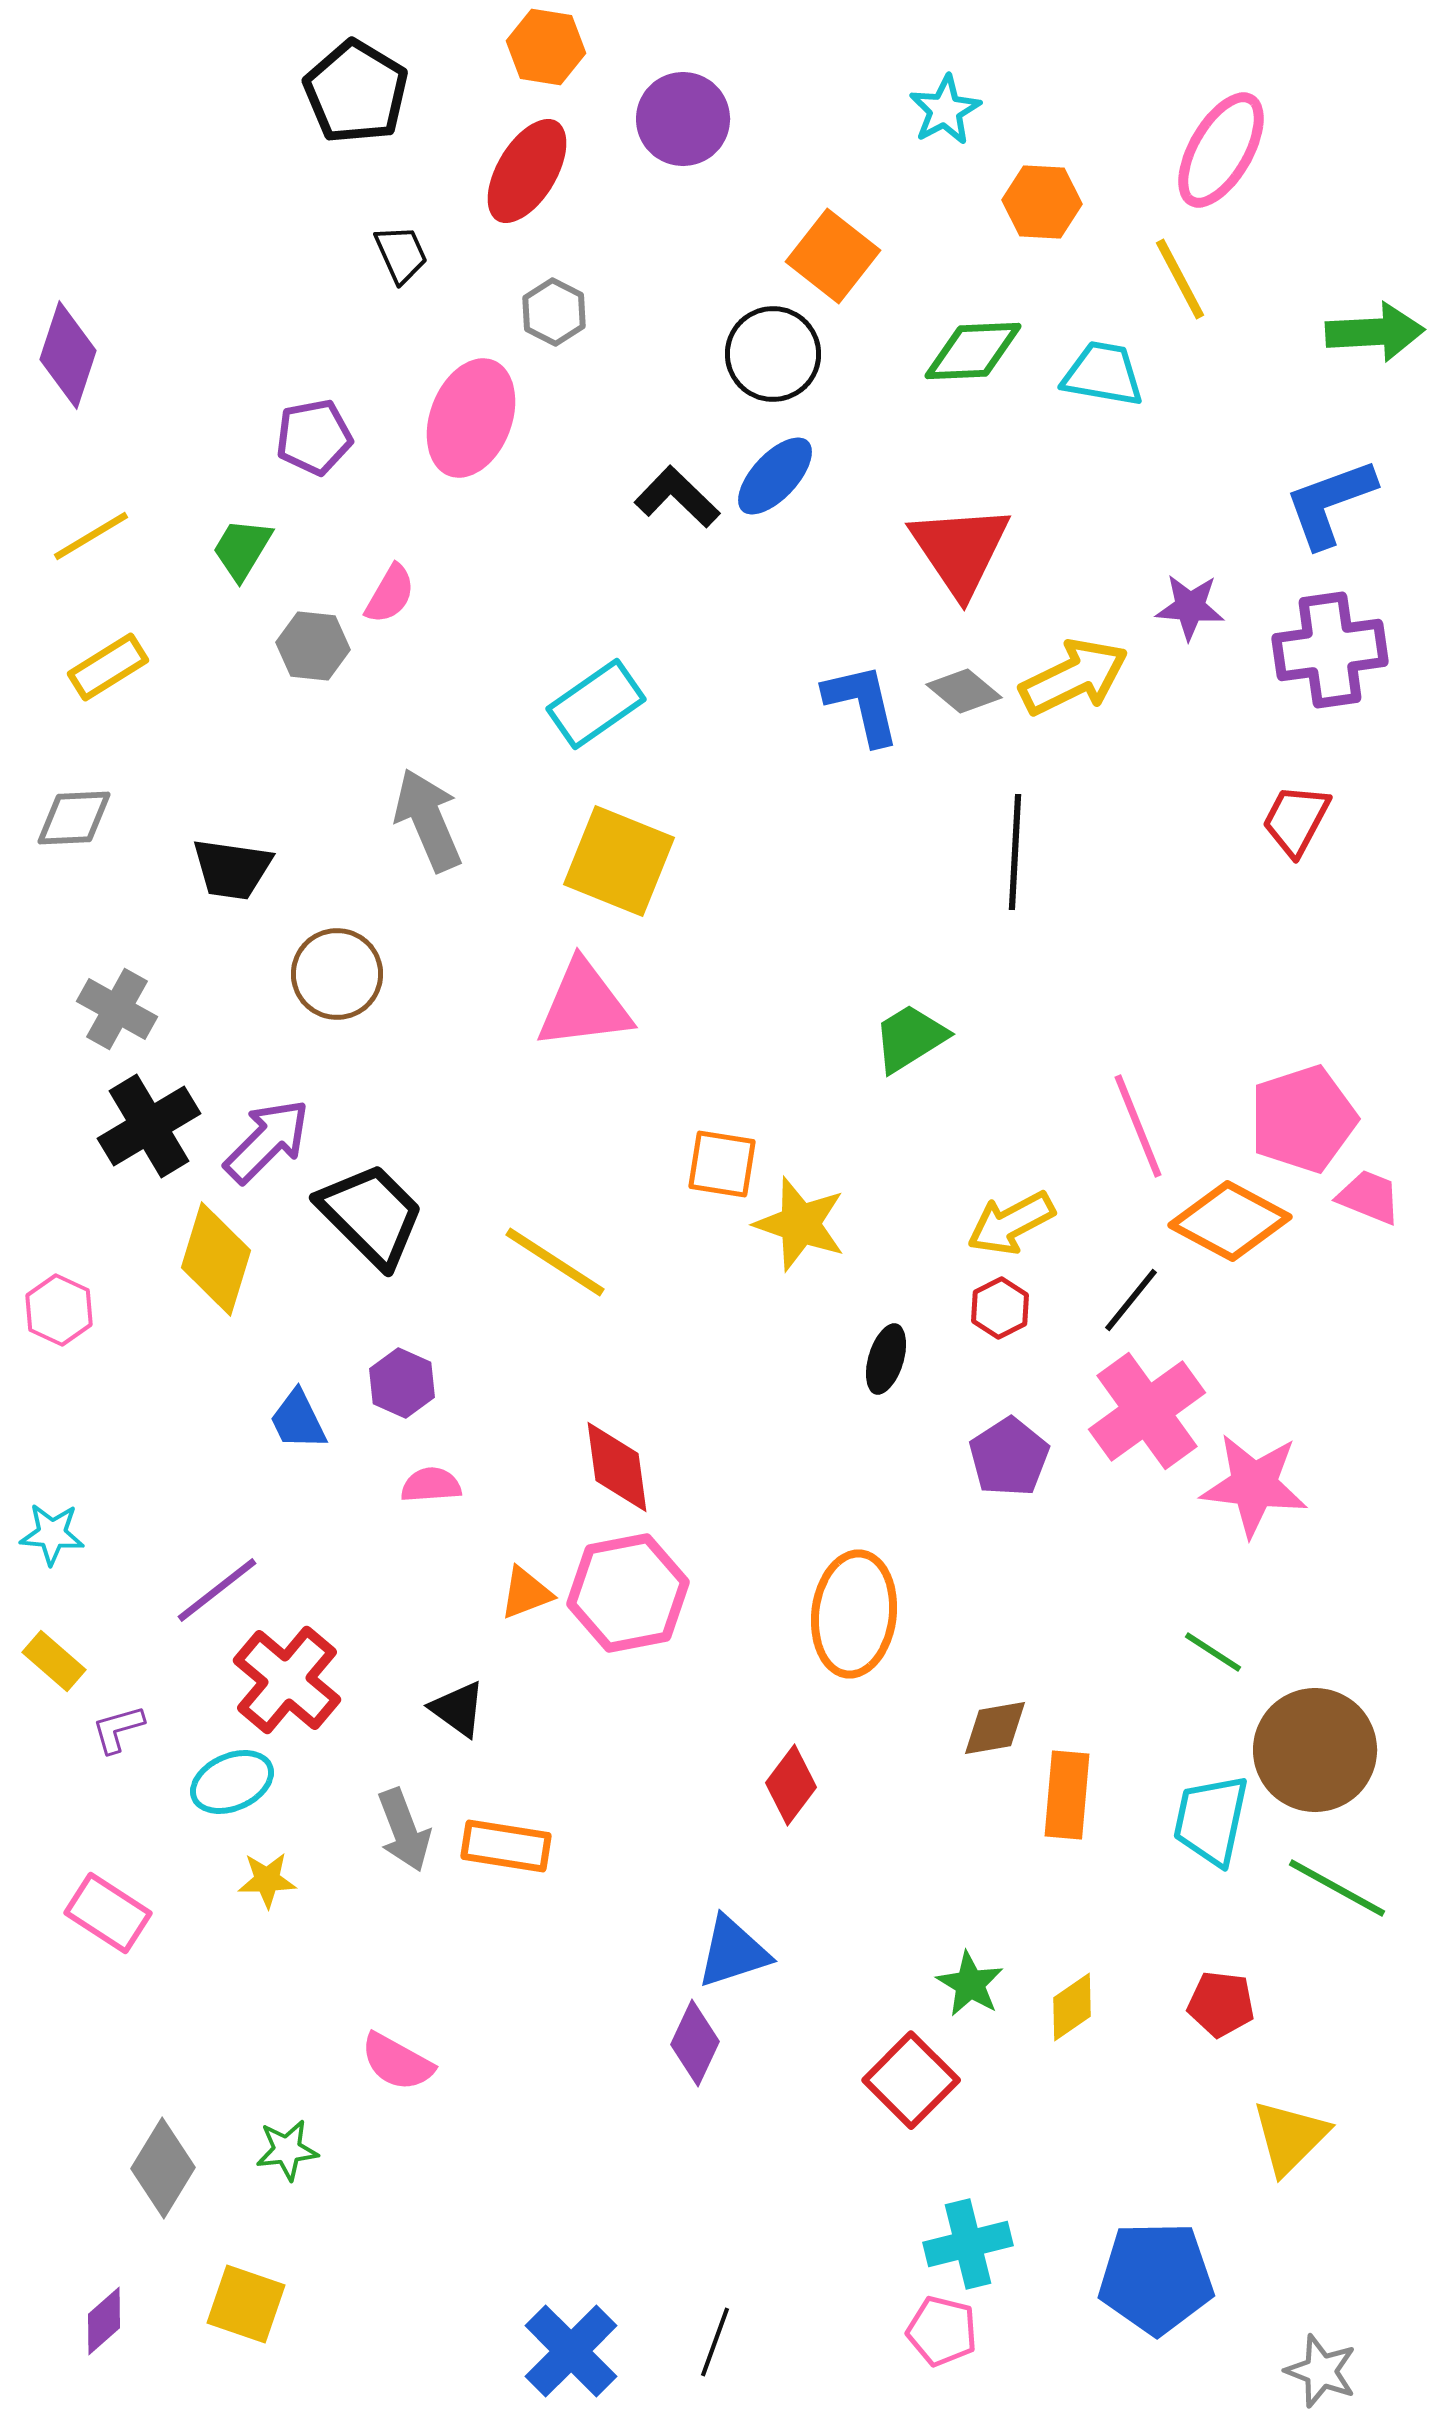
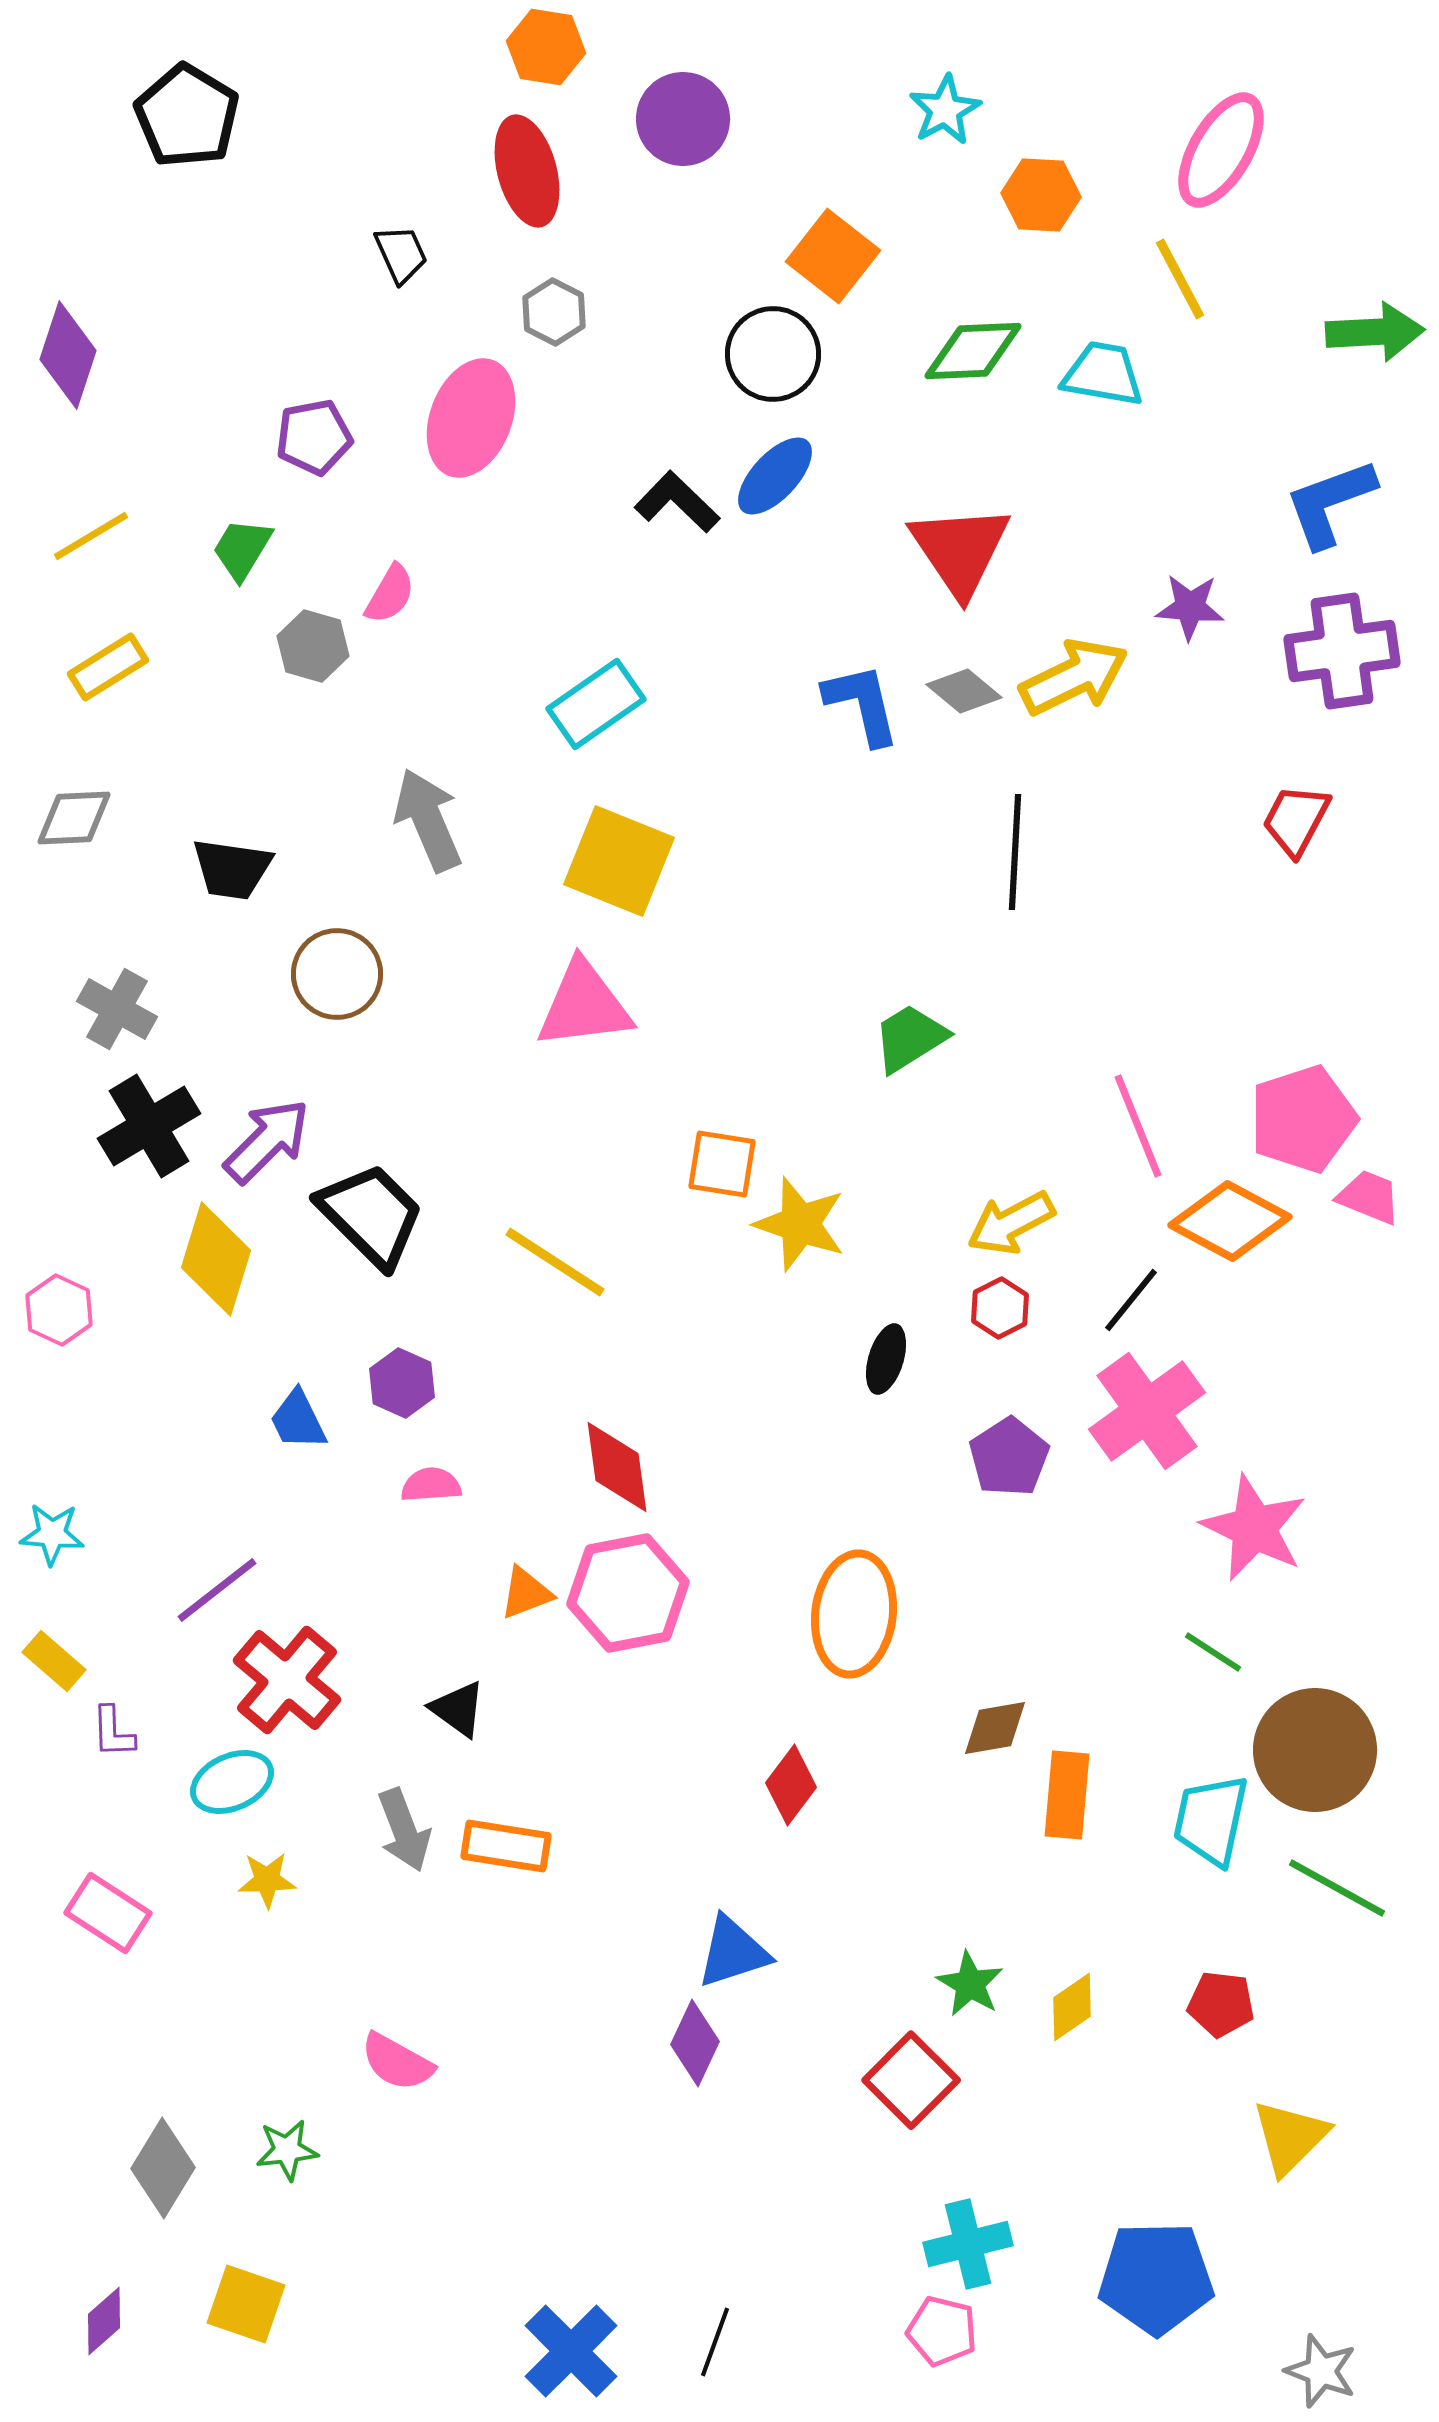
black pentagon at (356, 92): moved 169 px left, 24 px down
red ellipse at (527, 171): rotated 46 degrees counterclockwise
orange hexagon at (1042, 202): moved 1 px left, 7 px up
black L-shape at (677, 497): moved 5 px down
gray hexagon at (313, 646): rotated 10 degrees clockwise
purple cross at (1330, 650): moved 12 px right, 1 px down
pink star at (1254, 1485): moved 43 px down; rotated 19 degrees clockwise
purple L-shape at (118, 1729): moved 5 px left, 3 px down; rotated 76 degrees counterclockwise
